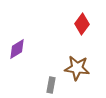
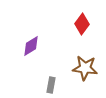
purple diamond: moved 14 px right, 3 px up
brown star: moved 8 px right
